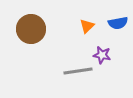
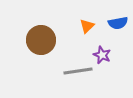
brown circle: moved 10 px right, 11 px down
purple star: rotated 12 degrees clockwise
